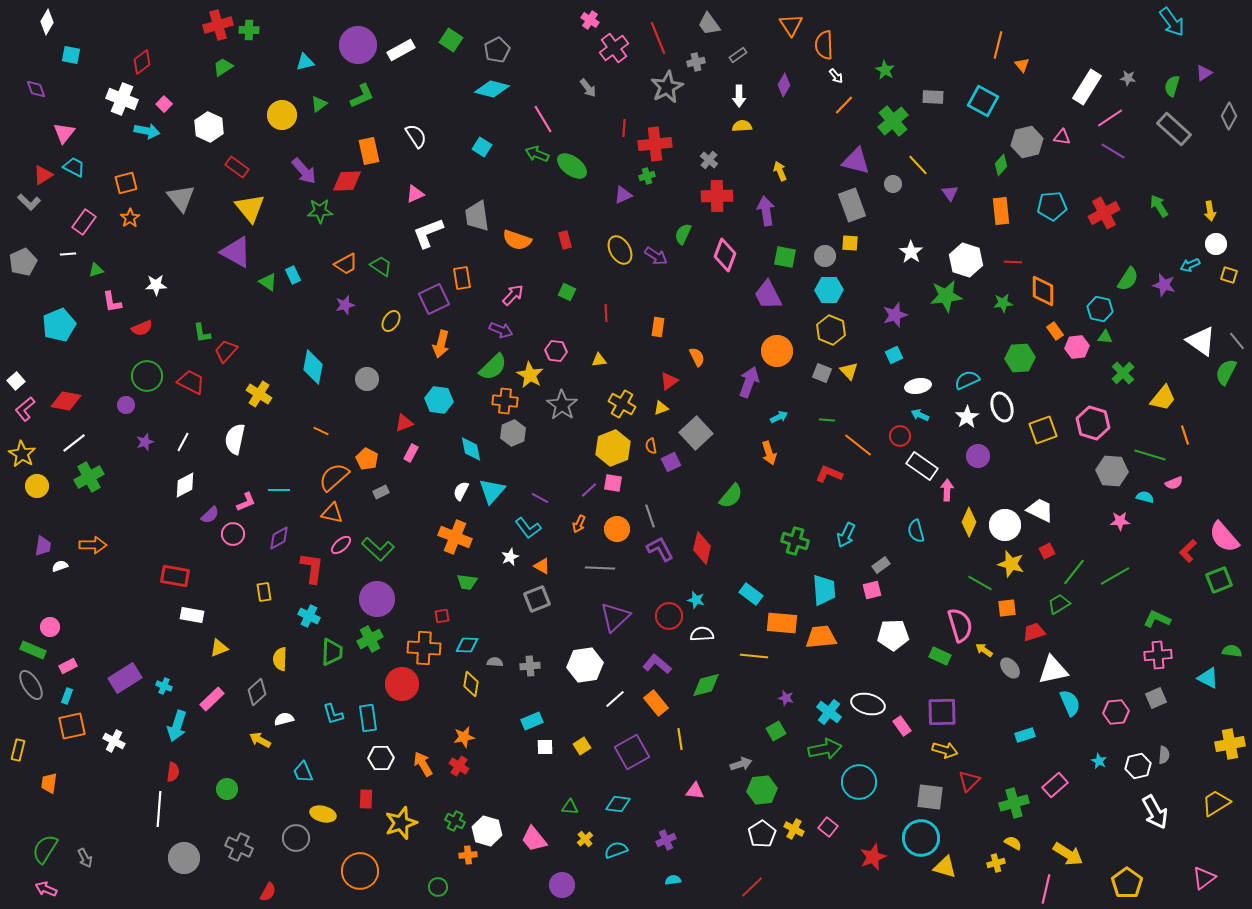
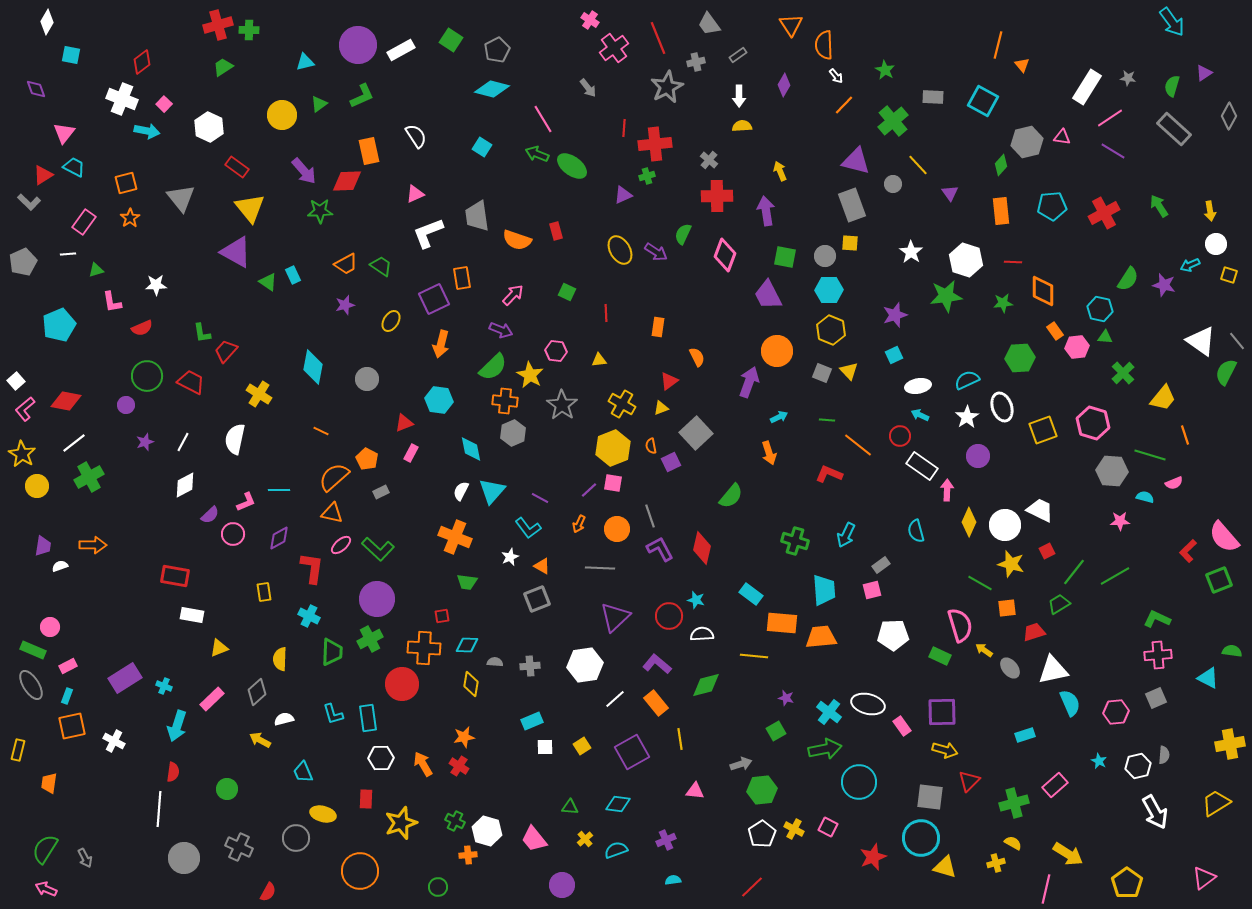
red rectangle at (565, 240): moved 9 px left, 9 px up
purple arrow at (656, 256): moved 4 px up
pink square at (828, 827): rotated 12 degrees counterclockwise
